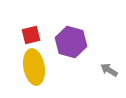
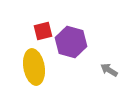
red square: moved 12 px right, 4 px up
